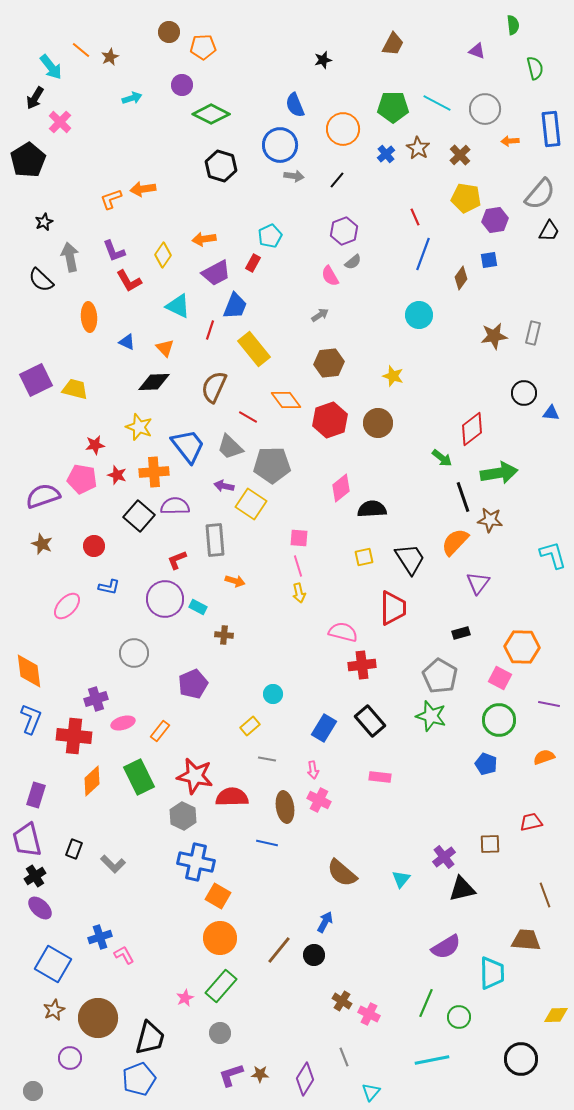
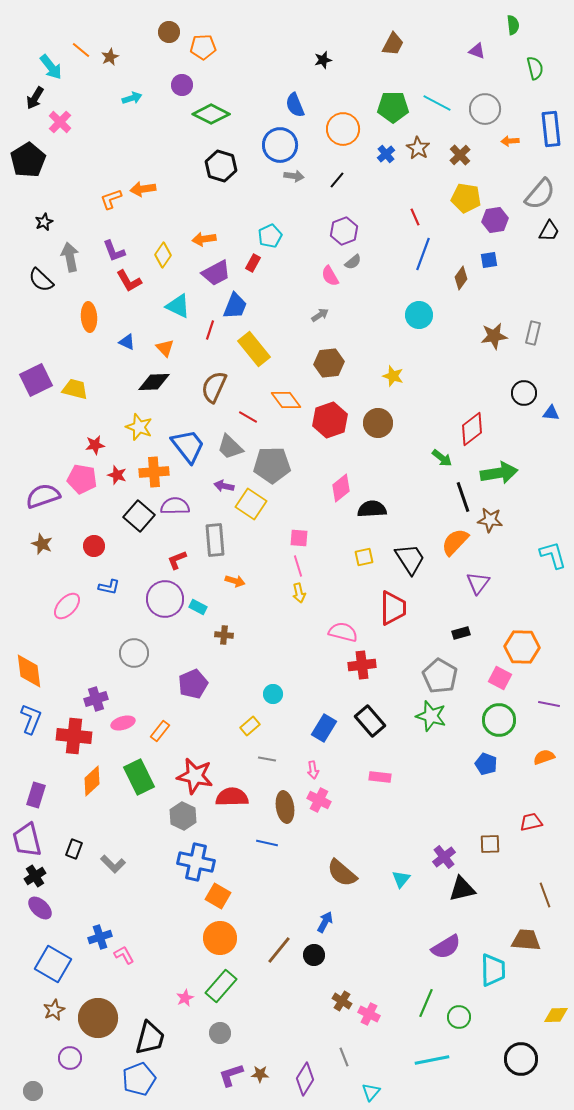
cyan trapezoid at (492, 973): moved 1 px right, 3 px up
